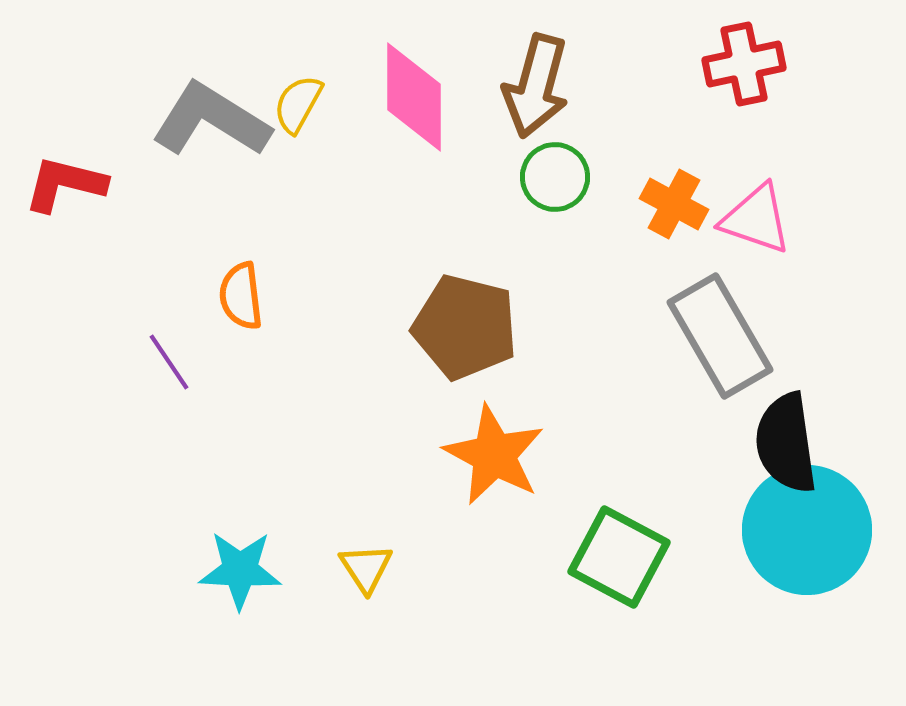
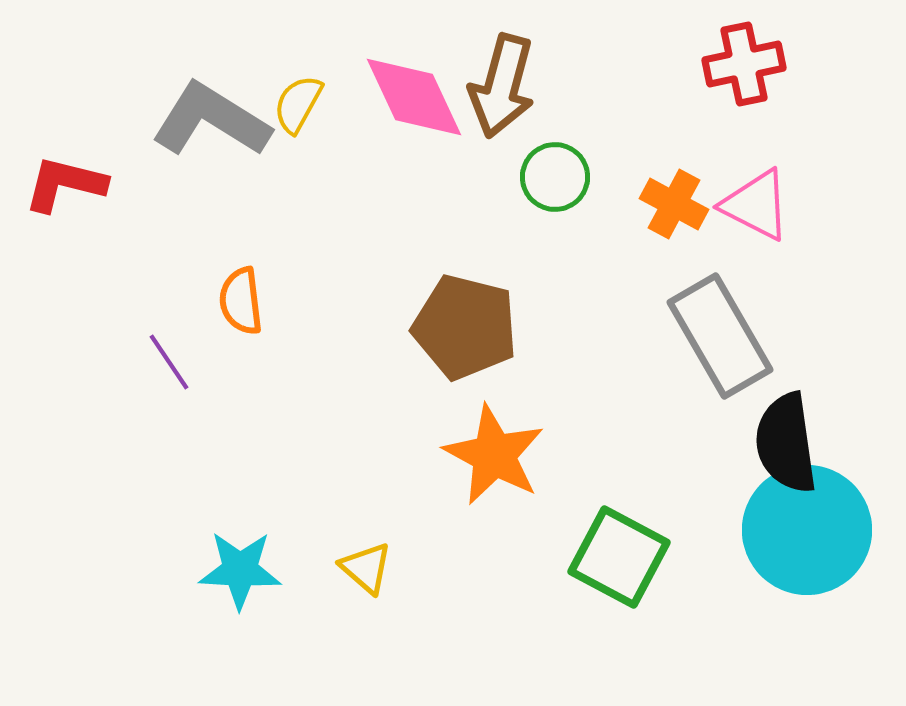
brown arrow: moved 34 px left
pink diamond: rotated 25 degrees counterclockwise
pink triangle: moved 14 px up; rotated 8 degrees clockwise
orange semicircle: moved 5 px down
yellow triangle: rotated 16 degrees counterclockwise
